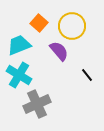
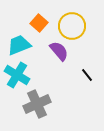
cyan cross: moved 2 px left
